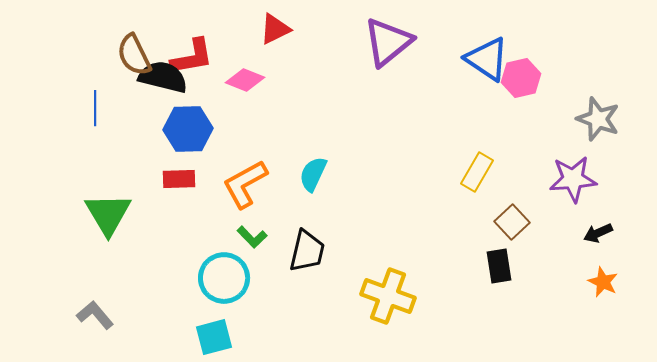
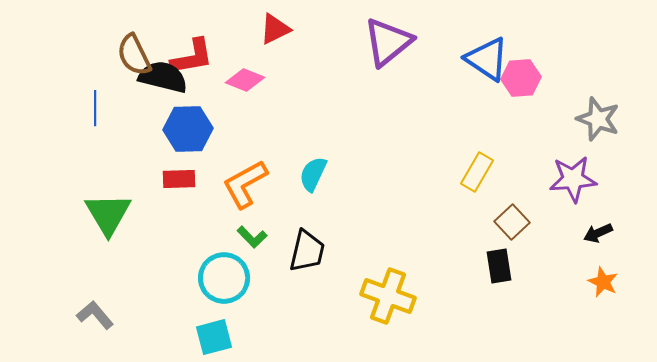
pink hexagon: rotated 9 degrees clockwise
